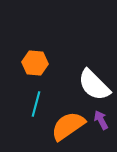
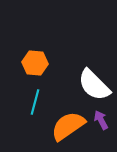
cyan line: moved 1 px left, 2 px up
